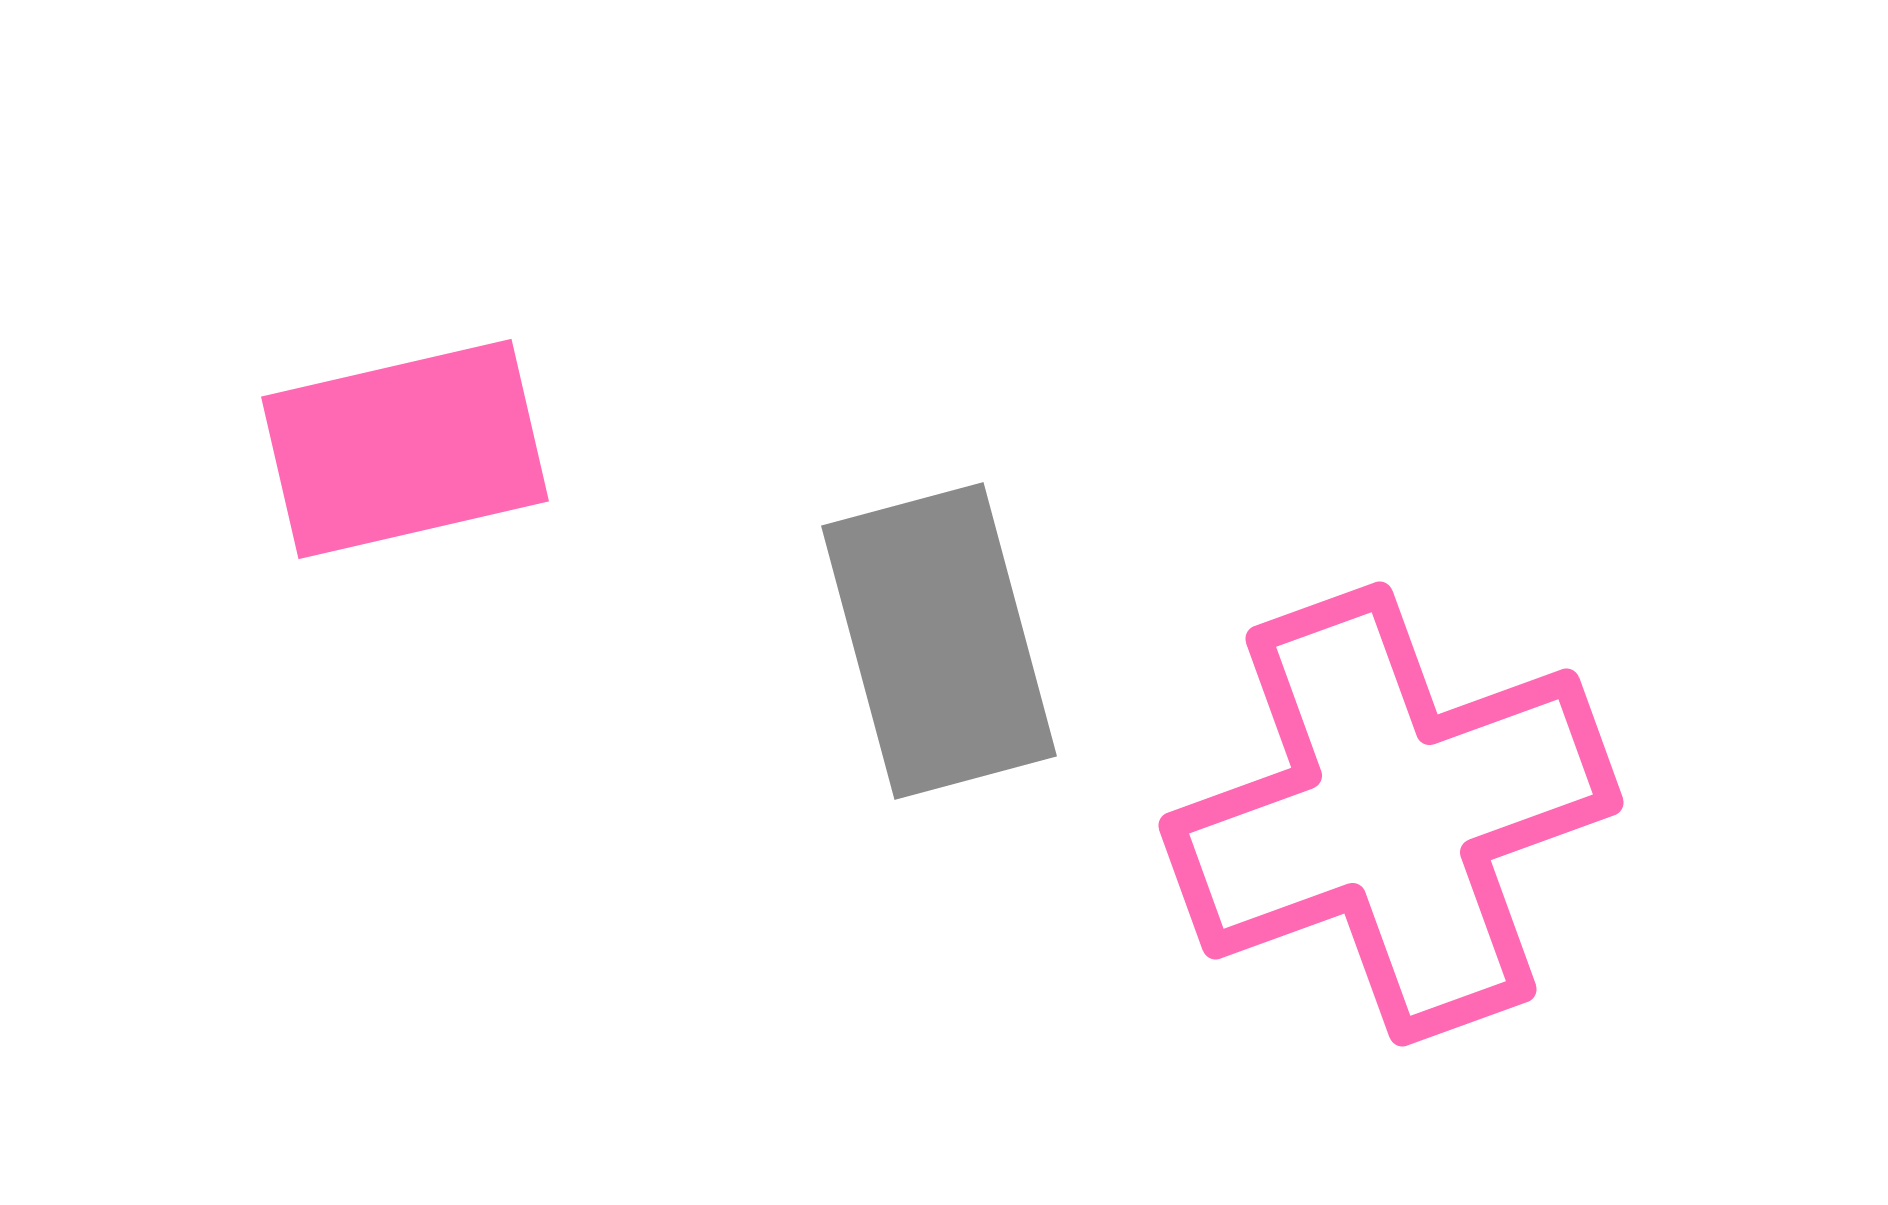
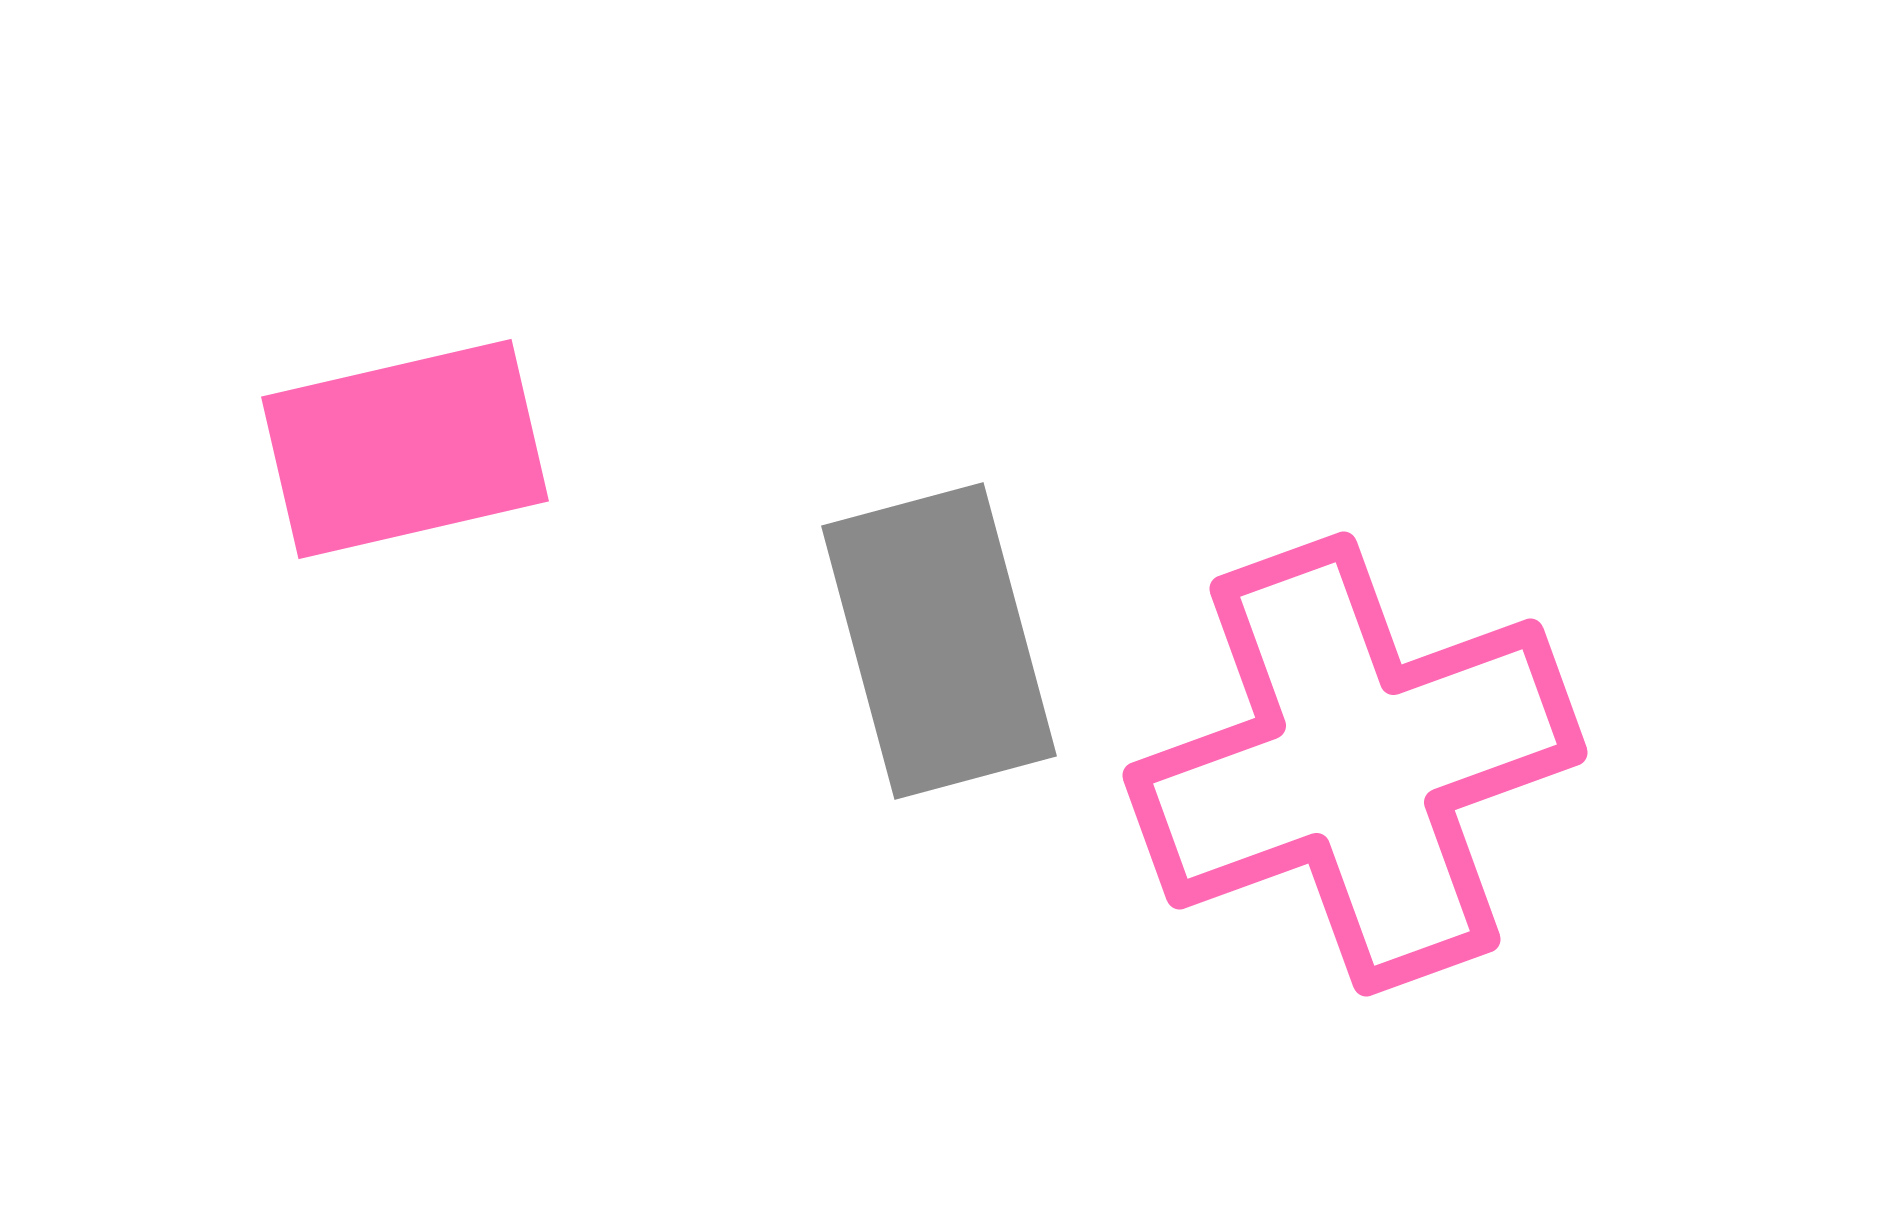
pink cross: moved 36 px left, 50 px up
